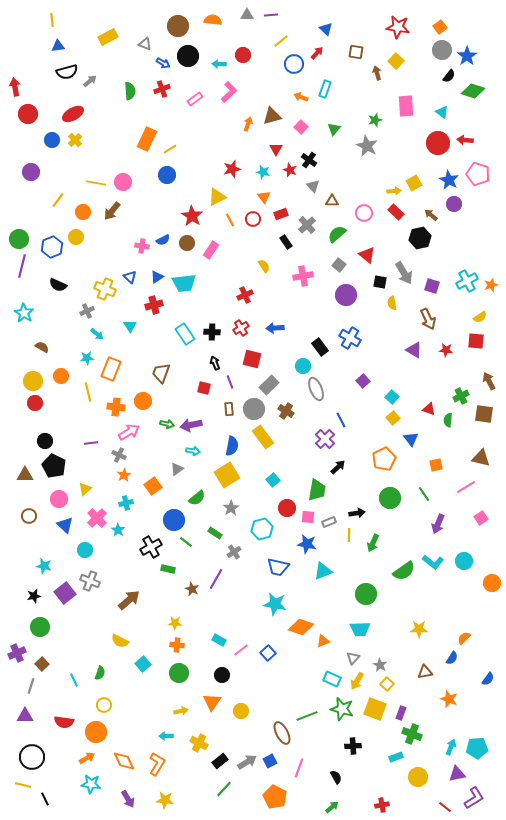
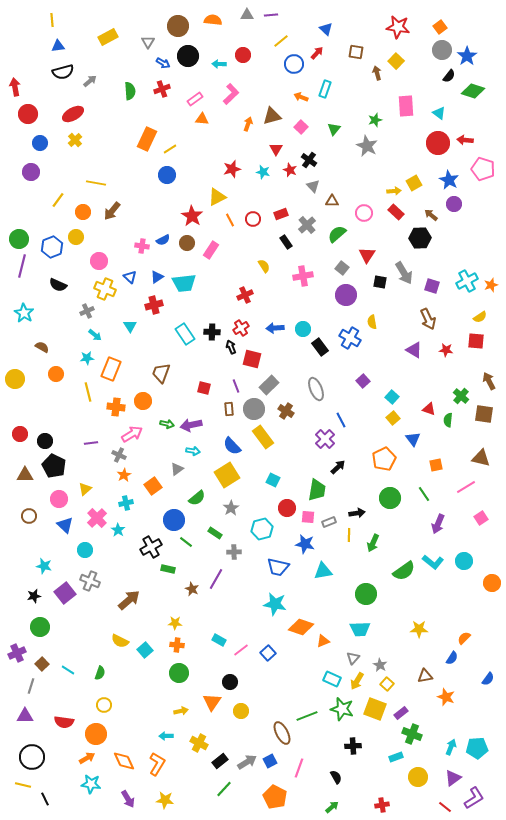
gray triangle at (145, 44): moved 3 px right, 2 px up; rotated 40 degrees clockwise
black semicircle at (67, 72): moved 4 px left
pink L-shape at (229, 92): moved 2 px right, 2 px down
cyan triangle at (442, 112): moved 3 px left, 1 px down
blue circle at (52, 140): moved 12 px left, 3 px down
pink pentagon at (478, 174): moved 5 px right, 5 px up
pink circle at (123, 182): moved 24 px left, 79 px down
orange triangle at (264, 197): moved 62 px left, 78 px up; rotated 48 degrees counterclockwise
black hexagon at (420, 238): rotated 10 degrees clockwise
red triangle at (367, 255): rotated 24 degrees clockwise
gray square at (339, 265): moved 3 px right, 3 px down
yellow semicircle at (392, 303): moved 20 px left, 19 px down
cyan arrow at (97, 334): moved 2 px left, 1 px down
black arrow at (215, 363): moved 16 px right, 16 px up
cyan circle at (303, 366): moved 37 px up
orange circle at (61, 376): moved 5 px left, 2 px up
yellow circle at (33, 381): moved 18 px left, 2 px up
purple line at (230, 382): moved 6 px right, 4 px down
green cross at (461, 396): rotated 21 degrees counterclockwise
red circle at (35, 403): moved 15 px left, 31 px down
pink arrow at (129, 432): moved 3 px right, 2 px down
blue triangle at (411, 439): moved 2 px right
blue semicircle at (232, 446): rotated 126 degrees clockwise
cyan square at (273, 480): rotated 24 degrees counterclockwise
blue star at (307, 544): moved 2 px left
gray cross at (234, 552): rotated 32 degrees clockwise
cyan triangle at (323, 571): rotated 12 degrees clockwise
cyan square at (143, 664): moved 2 px right, 14 px up
brown triangle at (425, 672): moved 4 px down
black circle at (222, 675): moved 8 px right, 7 px down
cyan line at (74, 680): moved 6 px left, 10 px up; rotated 32 degrees counterclockwise
orange star at (449, 699): moved 3 px left, 2 px up
purple rectangle at (401, 713): rotated 32 degrees clockwise
orange circle at (96, 732): moved 2 px down
purple triangle at (457, 774): moved 4 px left, 4 px down; rotated 24 degrees counterclockwise
